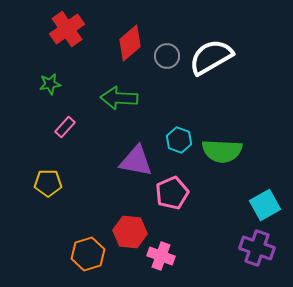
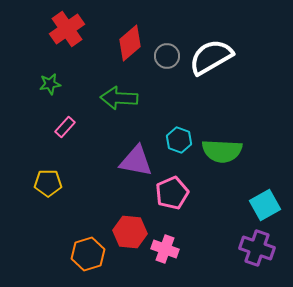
pink cross: moved 4 px right, 7 px up
